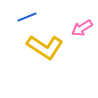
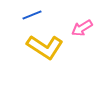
blue line: moved 5 px right, 2 px up
